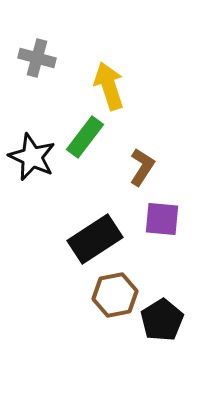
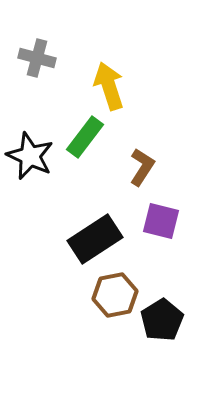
black star: moved 2 px left, 1 px up
purple square: moved 1 px left, 2 px down; rotated 9 degrees clockwise
